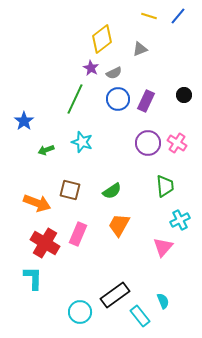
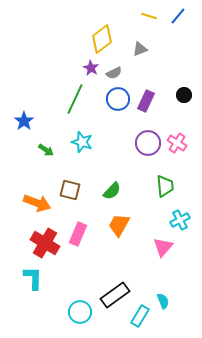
green arrow: rotated 126 degrees counterclockwise
green semicircle: rotated 12 degrees counterclockwise
cyan rectangle: rotated 70 degrees clockwise
